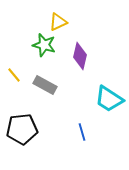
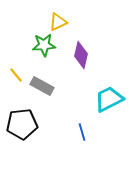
green star: rotated 20 degrees counterclockwise
purple diamond: moved 1 px right, 1 px up
yellow line: moved 2 px right
gray rectangle: moved 3 px left, 1 px down
cyan trapezoid: rotated 120 degrees clockwise
black pentagon: moved 5 px up
